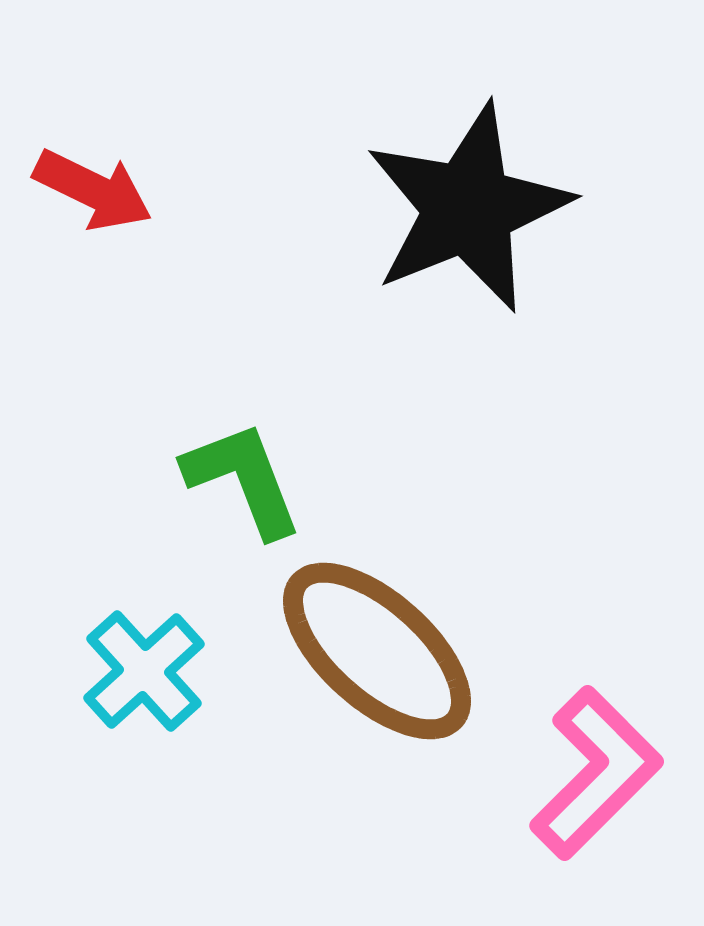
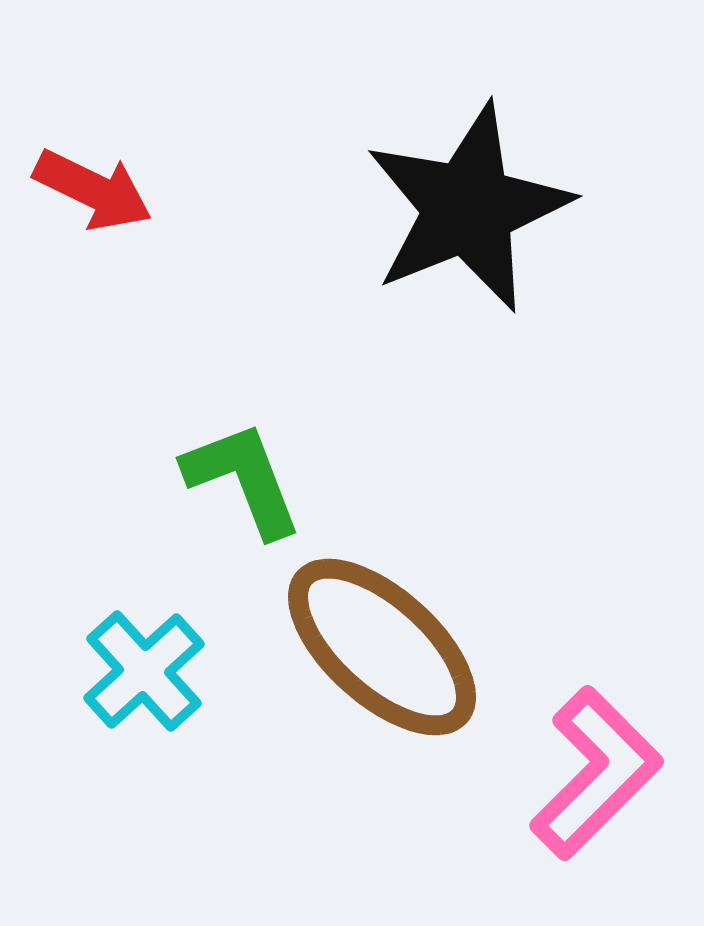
brown ellipse: moved 5 px right, 4 px up
